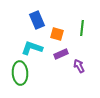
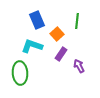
green line: moved 5 px left, 7 px up
orange square: rotated 32 degrees clockwise
cyan L-shape: moved 2 px up
purple rectangle: rotated 32 degrees counterclockwise
